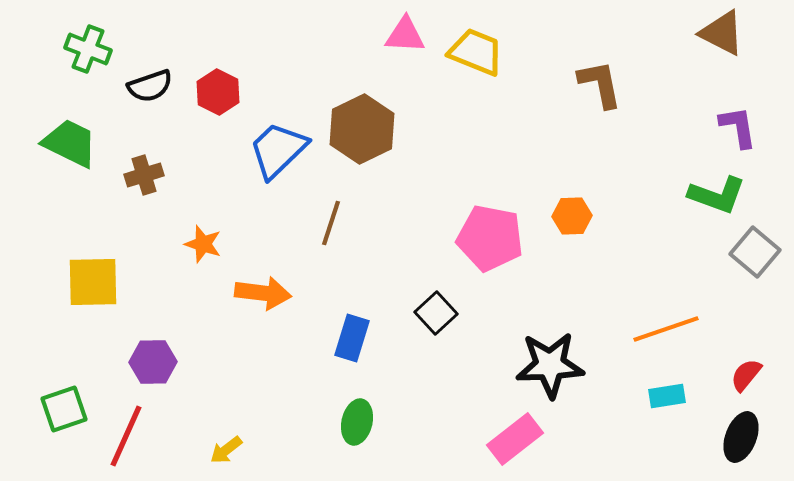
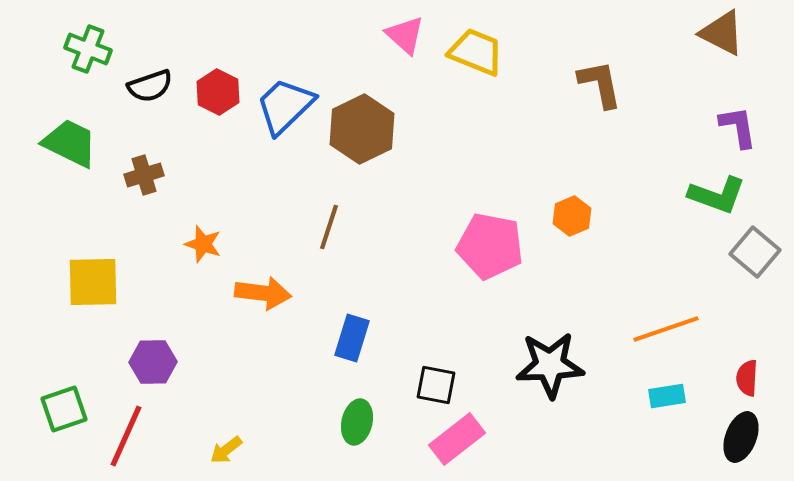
pink triangle: rotated 39 degrees clockwise
blue trapezoid: moved 7 px right, 44 px up
orange hexagon: rotated 21 degrees counterclockwise
brown line: moved 2 px left, 4 px down
pink pentagon: moved 8 px down
black square: moved 72 px down; rotated 36 degrees counterclockwise
red semicircle: moved 1 px right, 3 px down; rotated 36 degrees counterclockwise
pink rectangle: moved 58 px left
